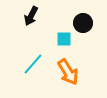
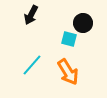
black arrow: moved 1 px up
cyan square: moved 5 px right; rotated 14 degrees clockwise
cyan line: moved 1 px left, 1 px down
